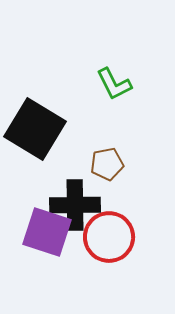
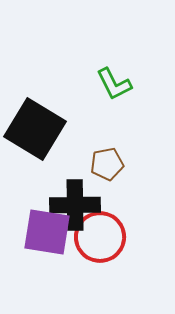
purple square: rotated 9 degrees counterclockwise
red circle: moved 9 px left
